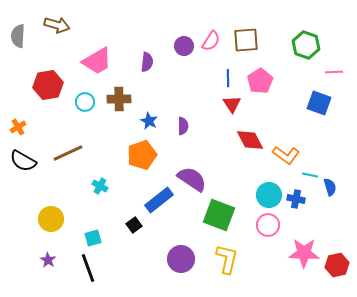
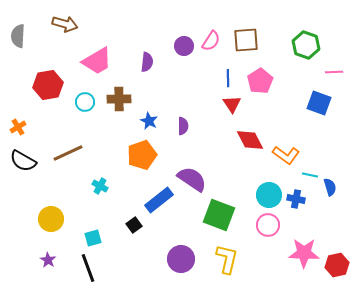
brown arrow at (57, 25): moved 8 px right, 1 px up
